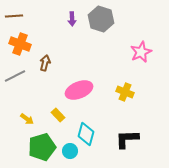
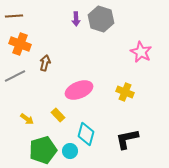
purple arrow: moved 4 px right
pink star: rotated 20 degrees counterclockwise
black L-shape: rotated 10 degrees counterclockwise
green pentagon: moved 1 px right, 3 px down
